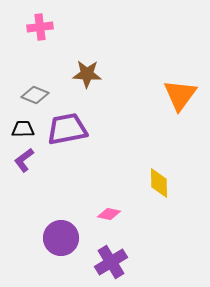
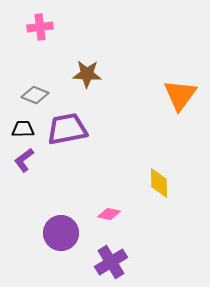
purple circle: moved 5 px up
